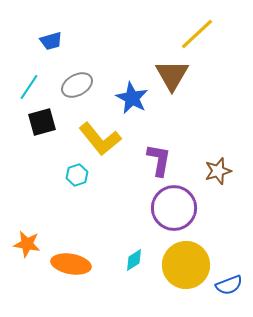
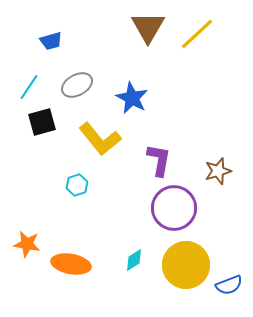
brown triangle: moved 24 px left, 48 px up
cyan hexagon: moved 10 px down
